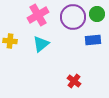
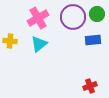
pink cross: moved 3 px down
cyan triangle: moved 2 px left
red cross: moved 16 px right, 5 px down; rotated 32 degrees clockwise
